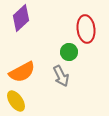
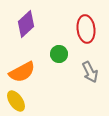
purple diamond: moved 5 px right, 6 px down
green circle: moved 10 px left, 2 px down
gray arrow: moved 29 px right, 4 px up
